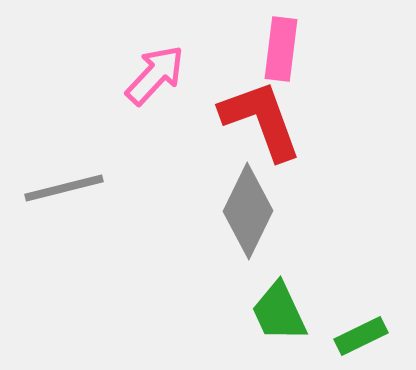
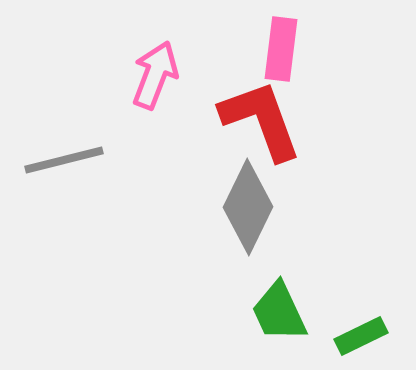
pink arrow: rotated 22 degrees counterclockwise
gray line: moved 28 px up
gray diamond: moved 4 px up
